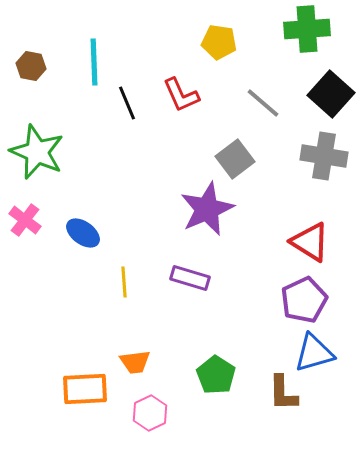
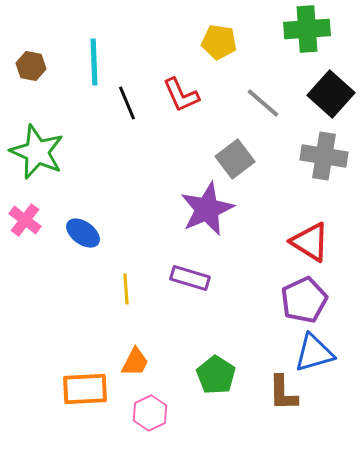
yellow line: moved 2 px right, 7 px down
orange trapezoid: rotated 56 degrees counterclockwise
